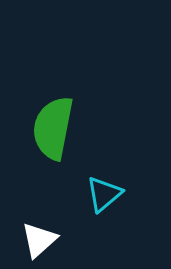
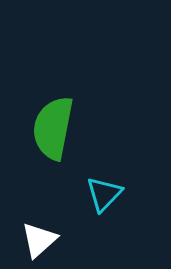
cyan triangle: rotated 6 degrees counterclockwise
